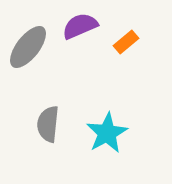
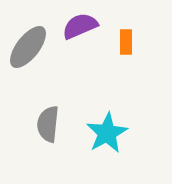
orange rectangle: rotated 50 degrees counterclockwise
